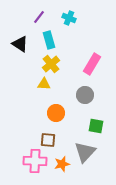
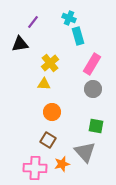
purple line: moved 6 px left, 5 px down
cyan rectangle: moved 29 px right, 4 px up
black triangle: rotated 42 degrees counterclockwise
yellow cross: moved 1 px left, 1 px up
gray circle: moved 8 px right, 6 px up
orange circle: moved 4 px left, 1 px up
brown square: rotated 28 degrees clockwise
gray triangle: rotated 25 degrees counterclockwise
pink cross: moved 7 px down
